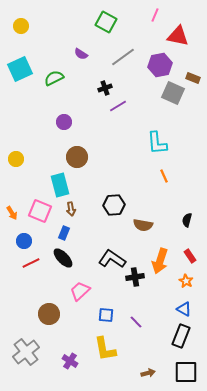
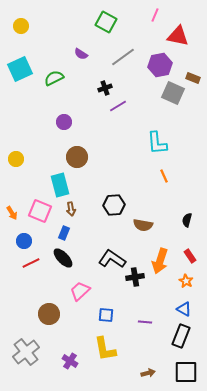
purple line at (136, 322): moved 9 px right; rotated 40 degrees counterclockwise
